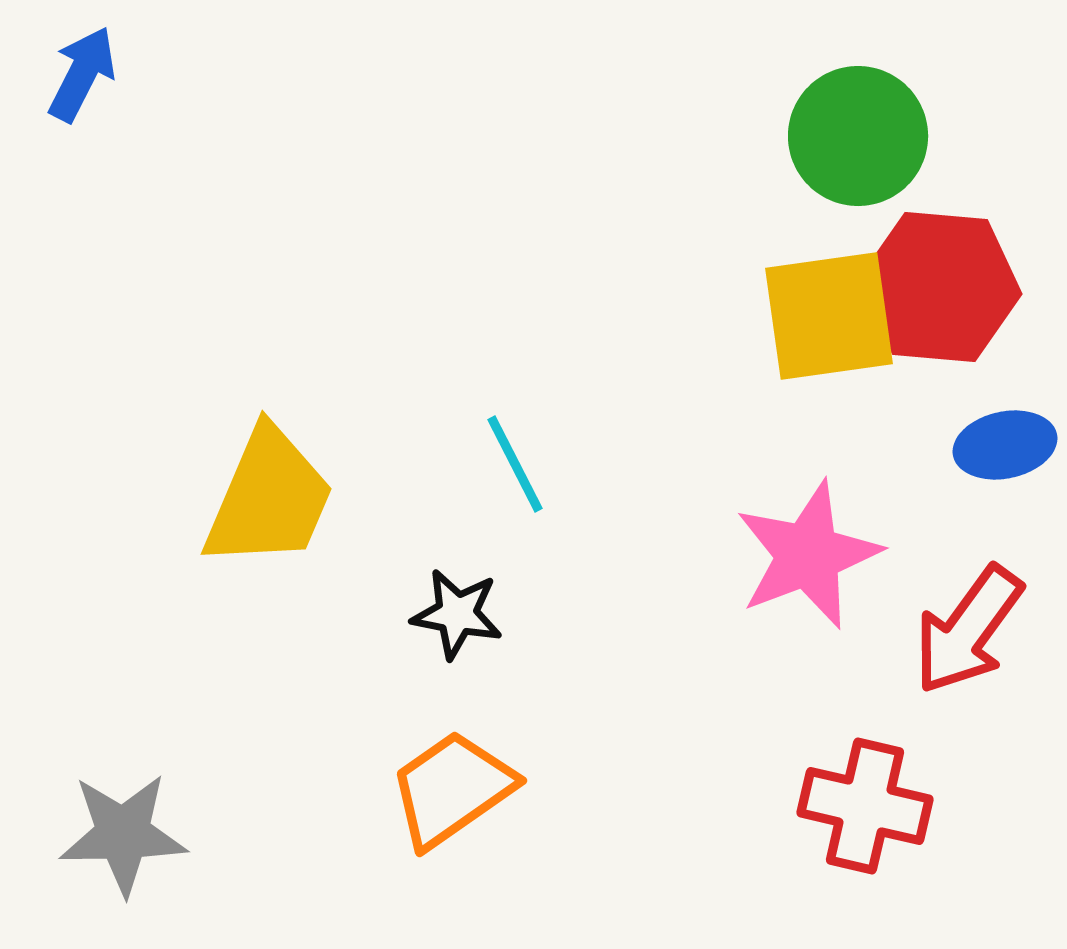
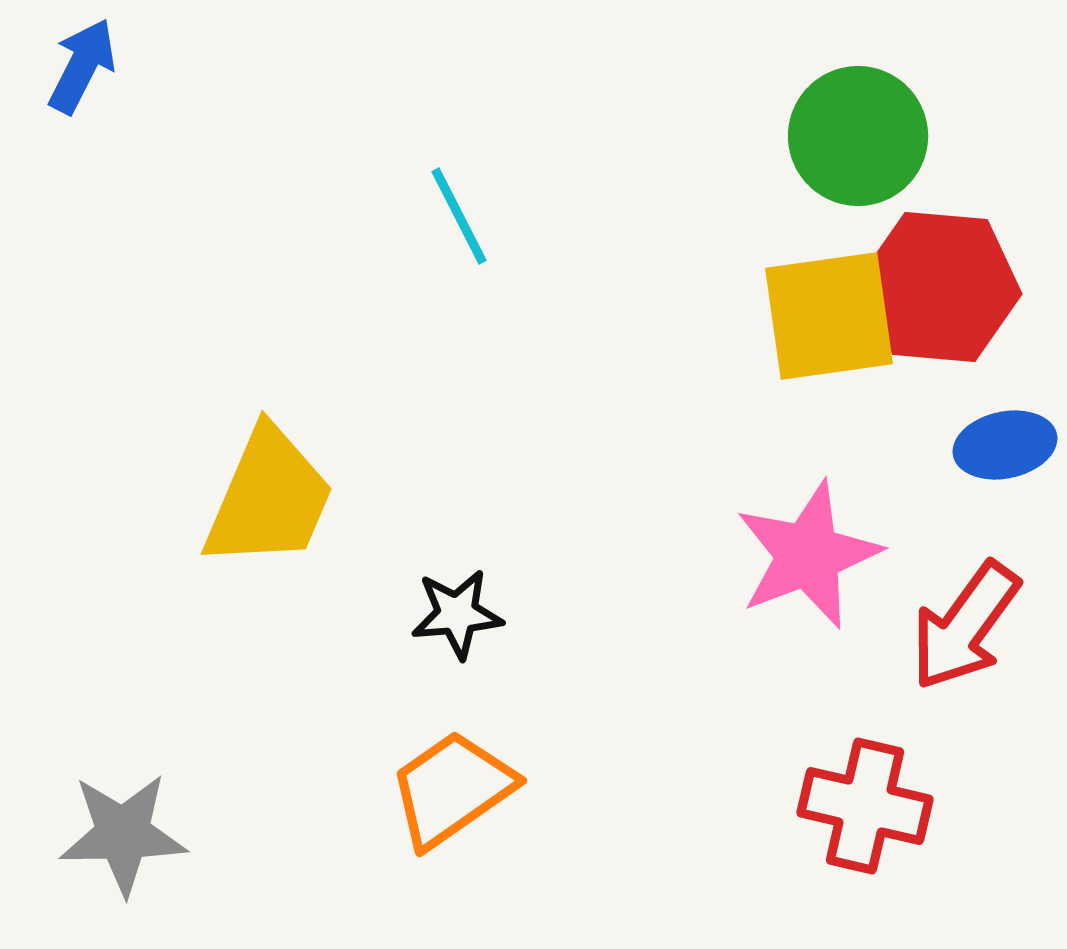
blue arrow: moved 8 px up
cyan line: moved 56 px left, 248 px up
black star: rotated 16 degrees counterclockwise
red arrow: moved 3 px left, 4 px up
